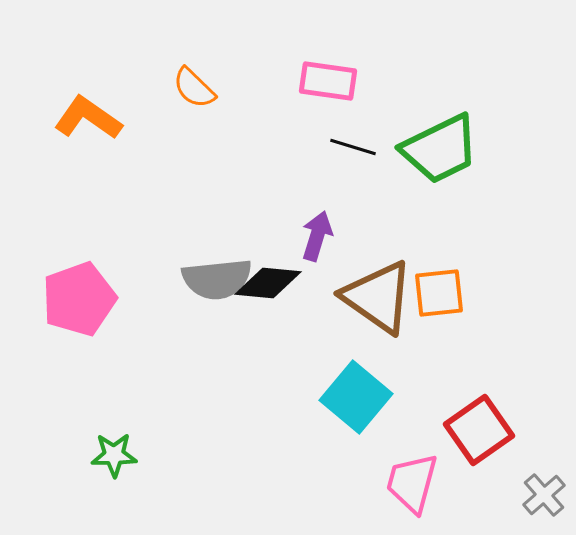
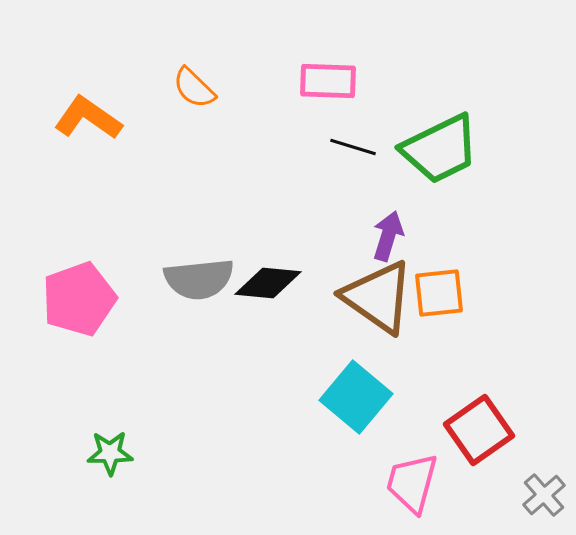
pink rectangle: rotated 6 degrees counterclockwise
purple arrow: moved 71 px right
gray semicircle: moved 18 px left
green star: moved 4 px left, 2 px up
